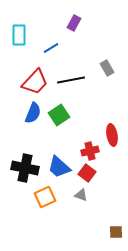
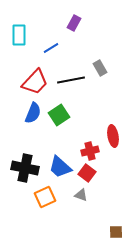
gray rectangle: moved 7 px left
red ellipse: moved 1 px right, 1 px down
blue trapezoid: moved 1 px right
